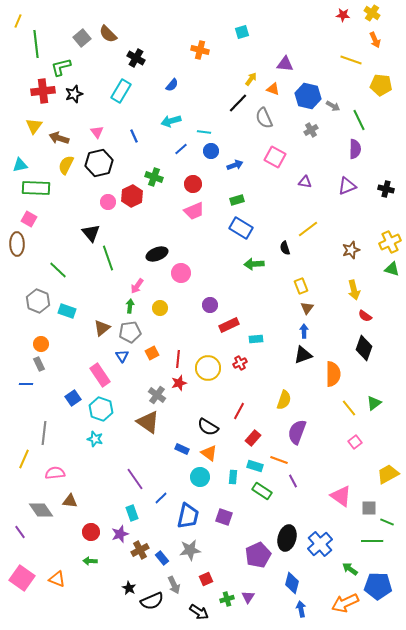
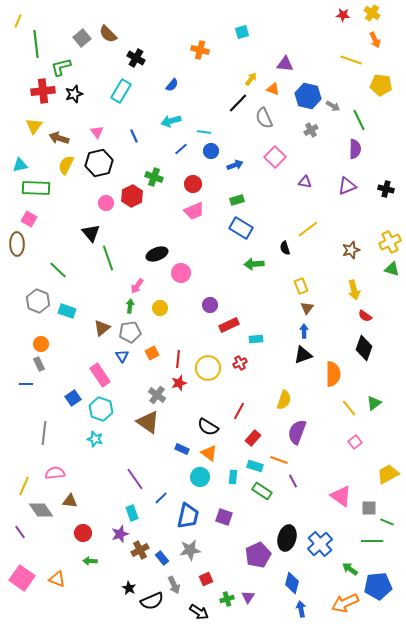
pink square at (275, 157): rotated 15 degrees clockwise
pink circle at (108, 202): moved 2 px left, 1 px down
yellow line at (24, 459): moved 27 px down
red circle at (91, 532): moved 8 px left, 1 px down
blue pentagon at (378, 586): rotated 8 degrees counterclockwise
